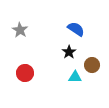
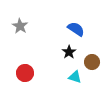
gray star: moved 4 px up
brown circle: moved 3 px up
cyan triangle: rotated 16 degrees clockwise
